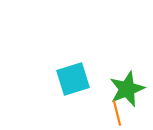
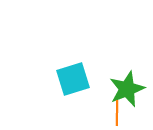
orange line: rotated 15 degrees clockwise
